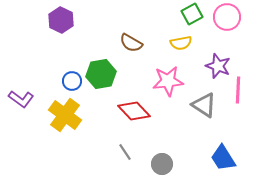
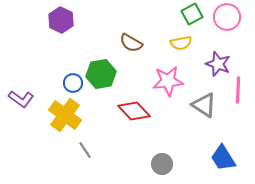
purple star: moved 2 px up
blue circle: moved 1 px right, 2 px down
gray line: moved 40 px left, 2 px up
